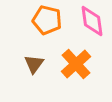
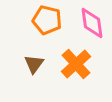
pink diamond: moved 2 px down
